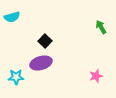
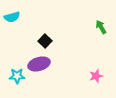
purple ellipse: moved 2 px left, 1 px down
cyan star: moved 1 px right, 1 px up
